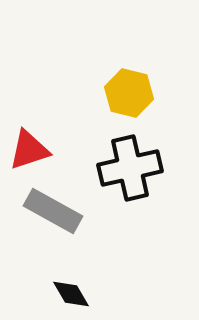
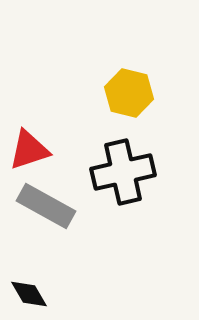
black cross: moved 7 px left, 4 px down
gray rectangle: moved 7 px left, 5 px up
black diamond: moved 42 px left
